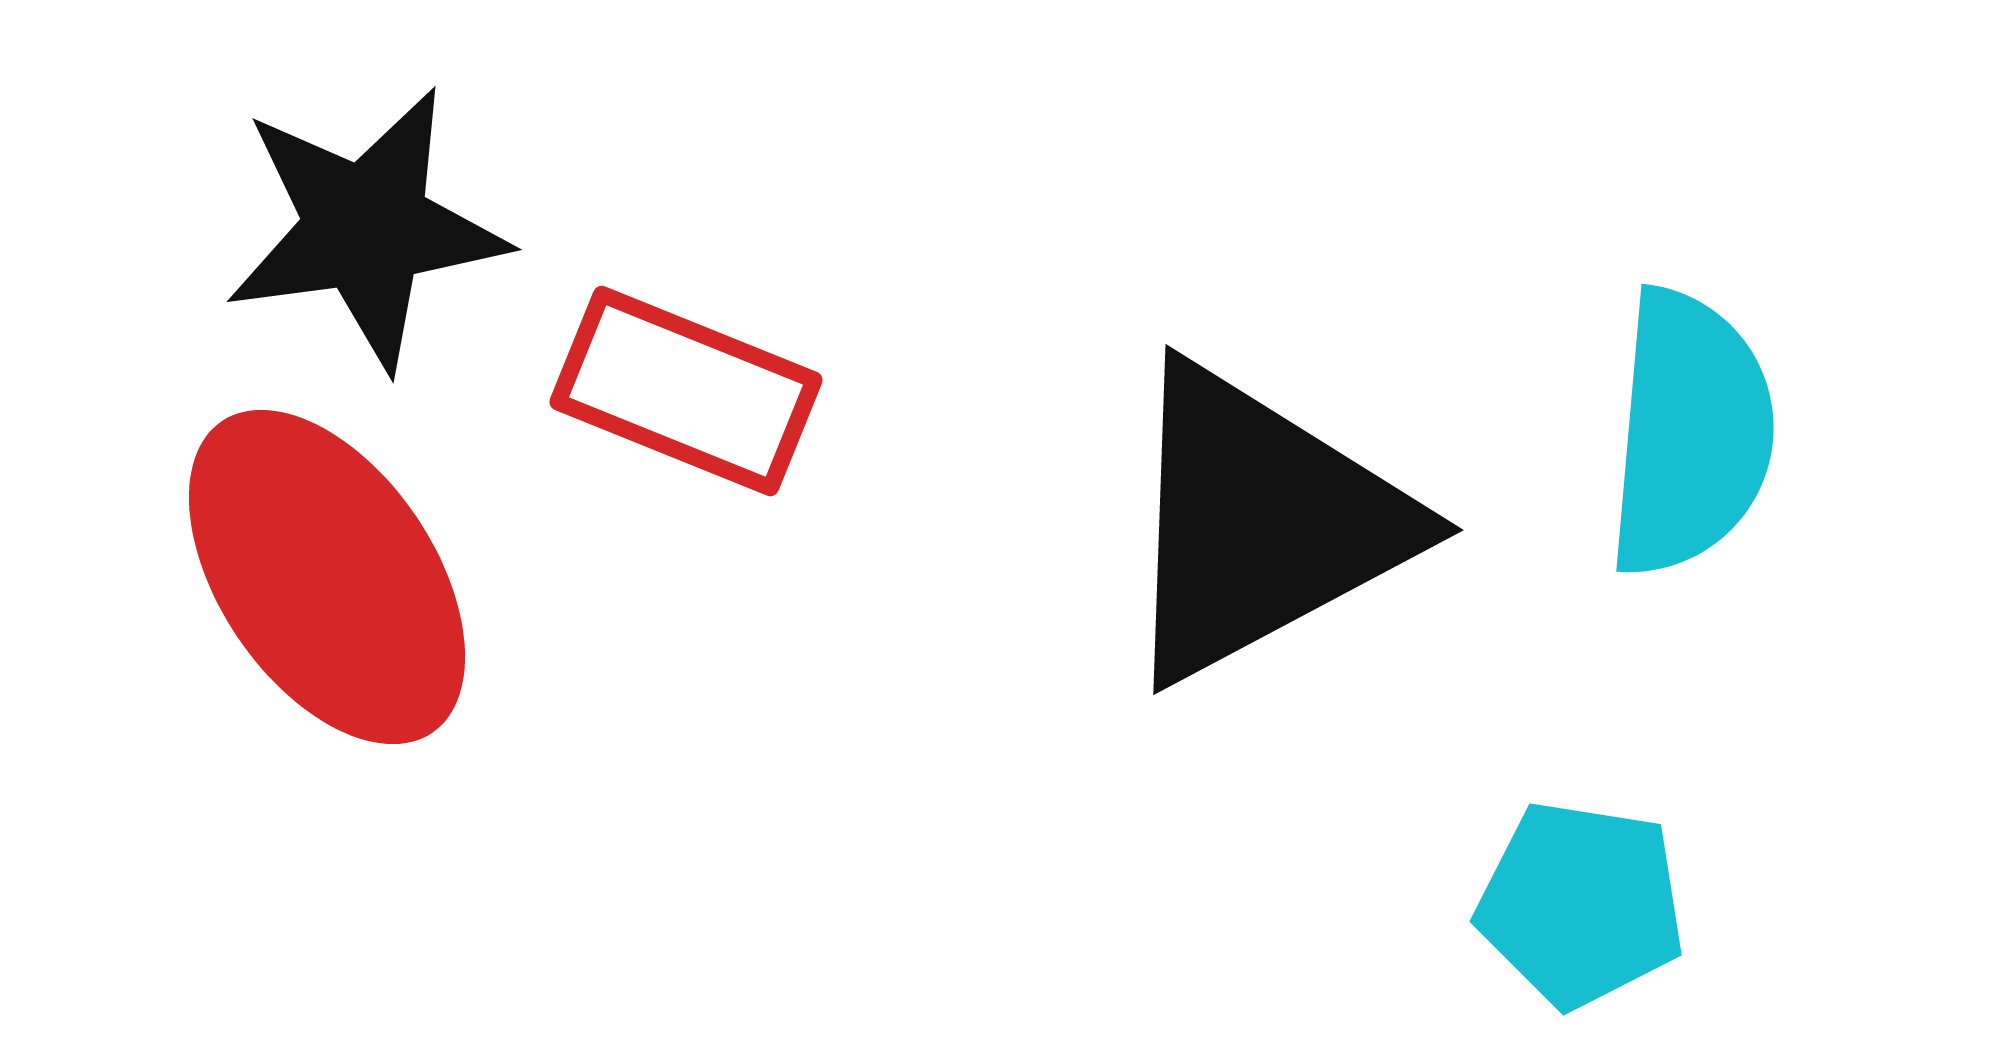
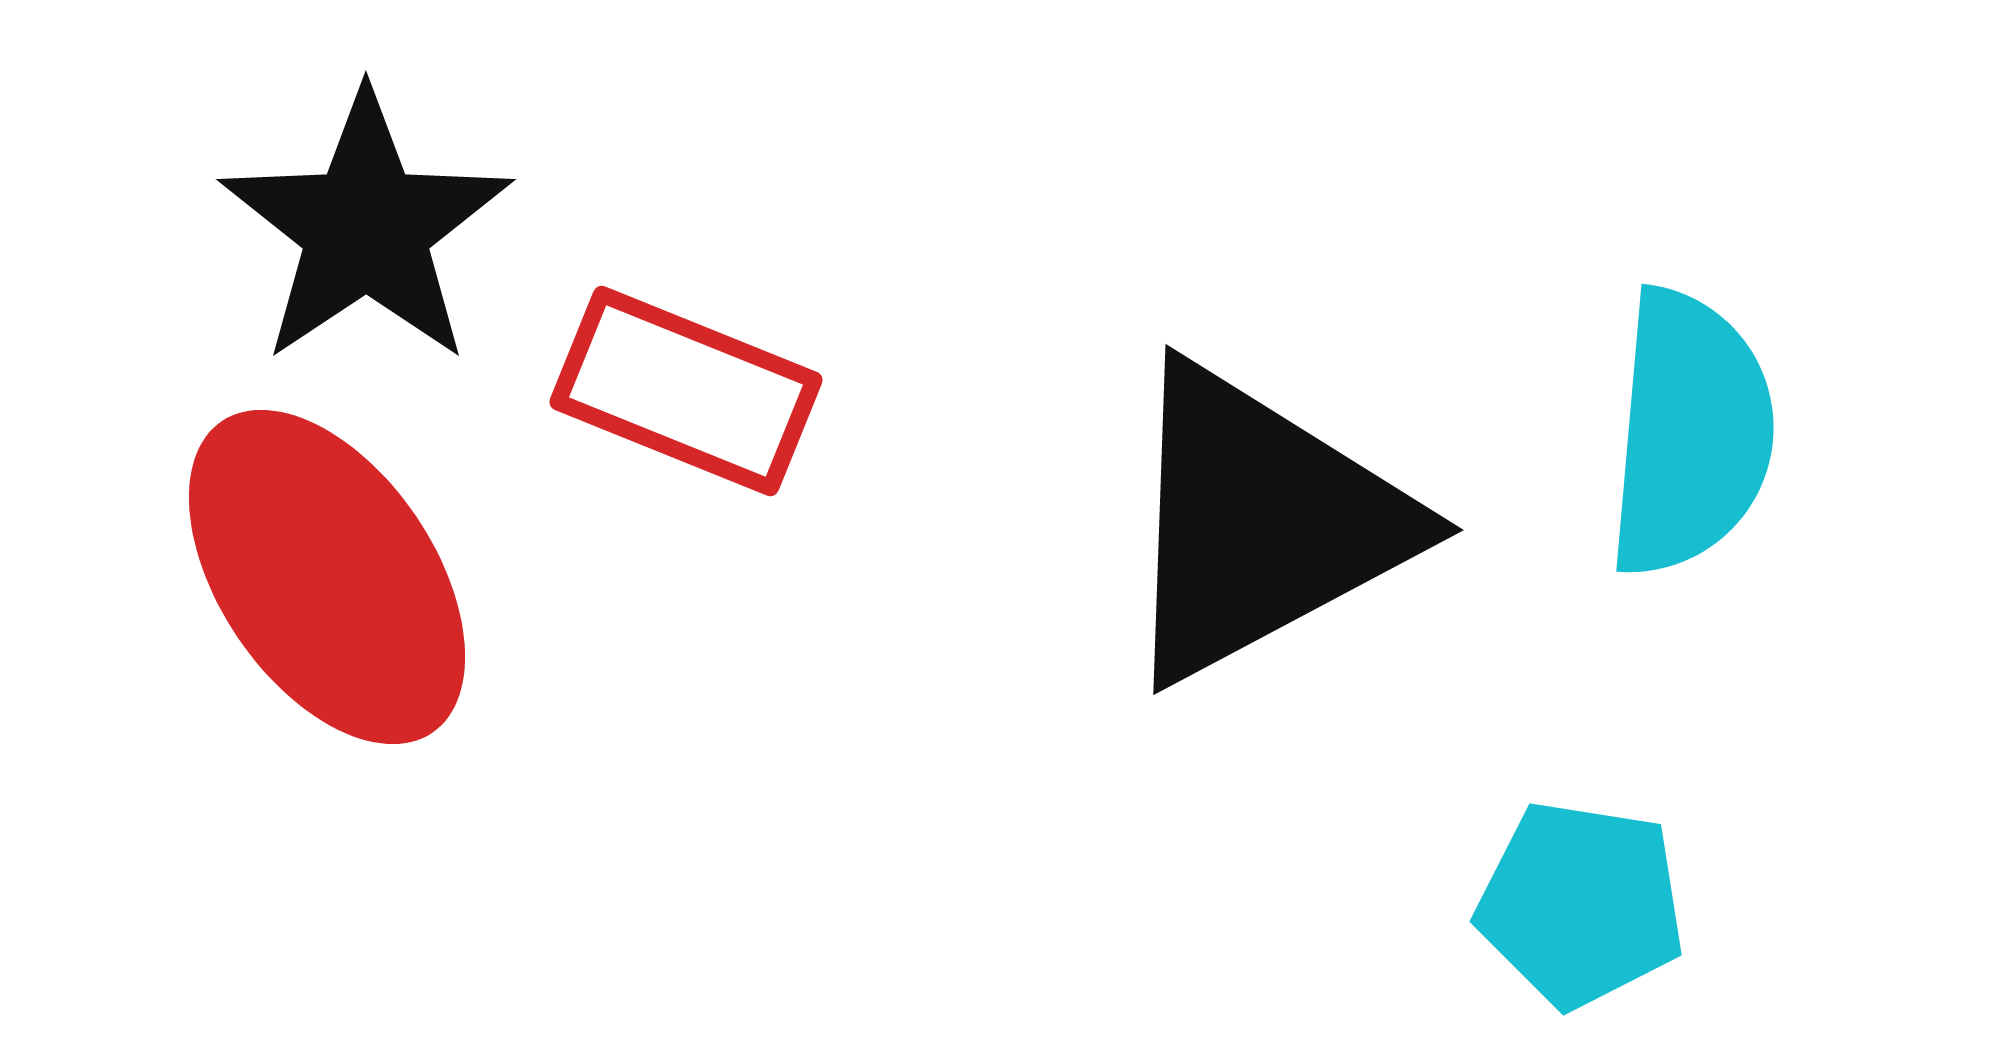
black star: rotated 26 degrees counterclockwise
